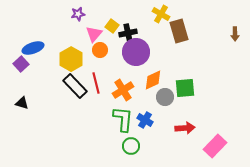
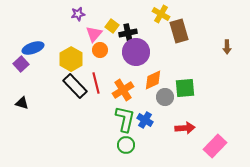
brown arrow: moved 8 px left, 13 px down
green L-shape: moved 2 px right; rotated 8 degrees clockwise
green circle: moved 5 px left, 1 px up
